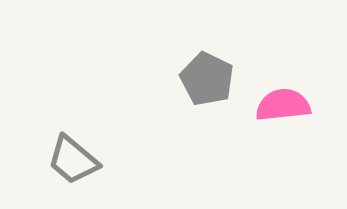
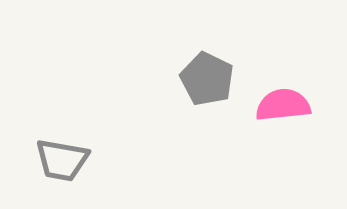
gray trapezoid: moved 11 px left; rotated 30 degrees counterclockwise
